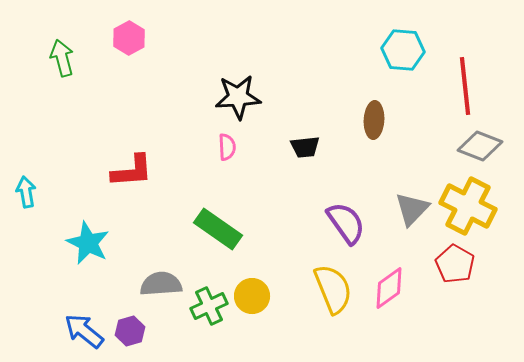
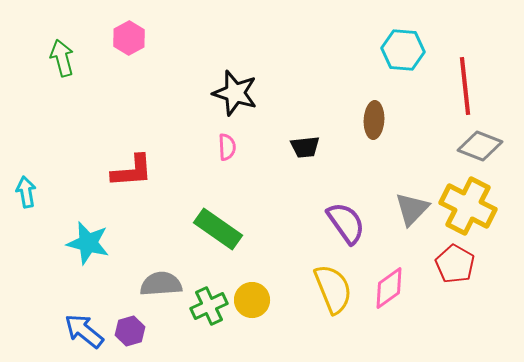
black star: moved 3 px left, 4 px up; rotated 21 degrees clockwise
cyan star: rotated 12 degrees counterclockwise
yellow circle: moved 4 px down
